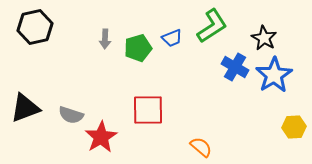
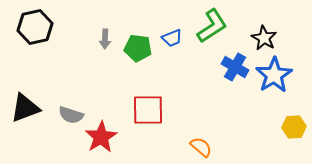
green pentagon: rotated 24 degrees clockwise
